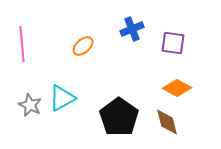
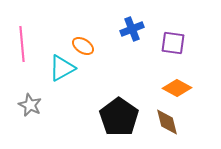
orange ellipse: rotated 75 degrees clockwise
cyan triangle: moved 30 px up
